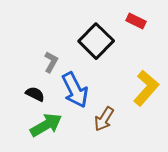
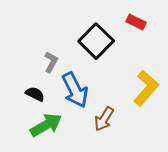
red rectangle: moved 1 px down
